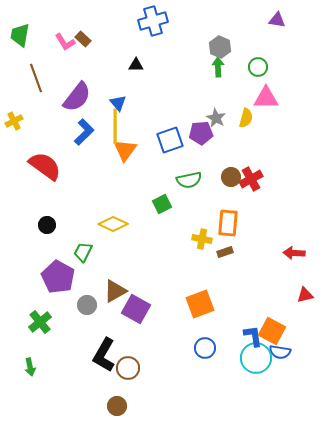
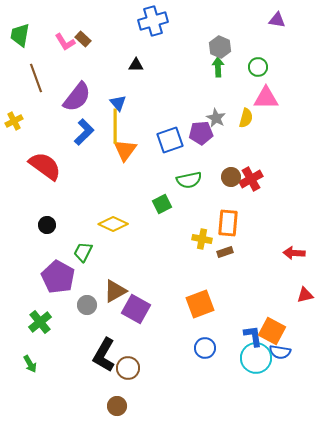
green arrow at (30, 367): moved 3 px up; rotated 18 degrees counterclockwise
